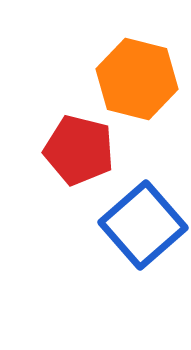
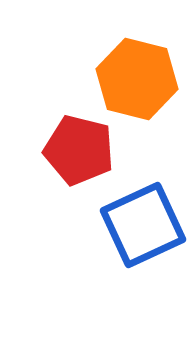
blue square: rotated 16 degrees clockwise
